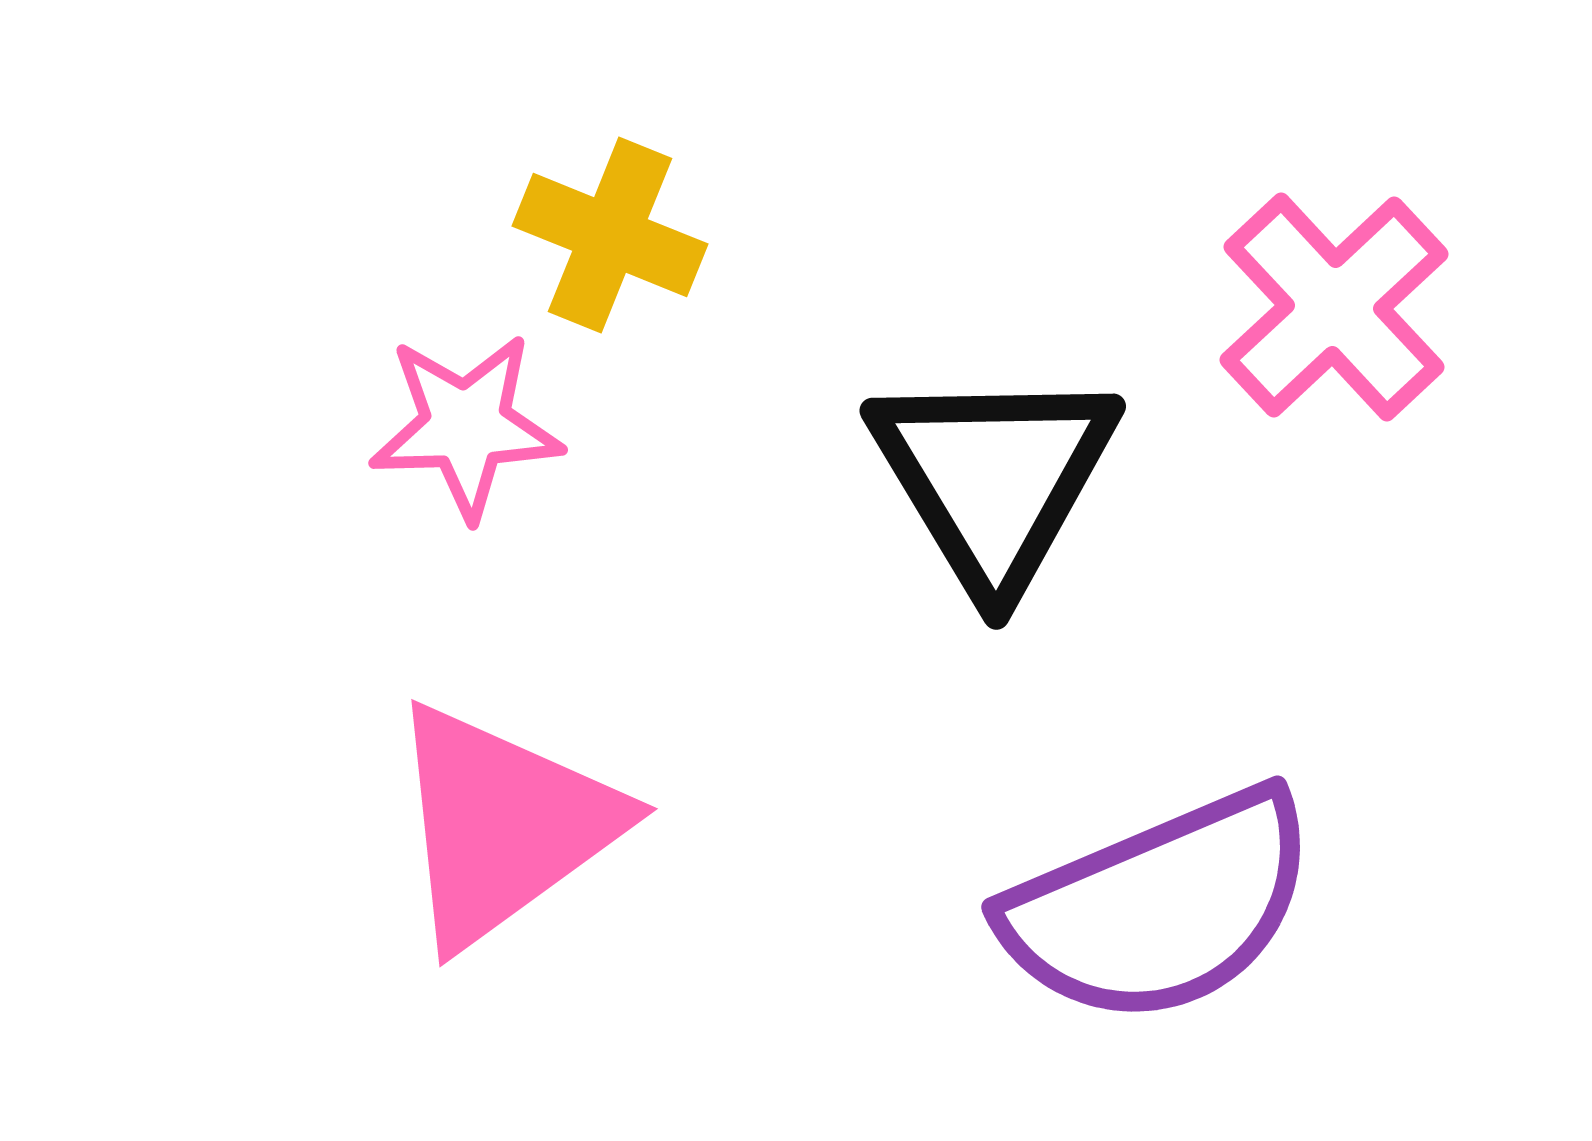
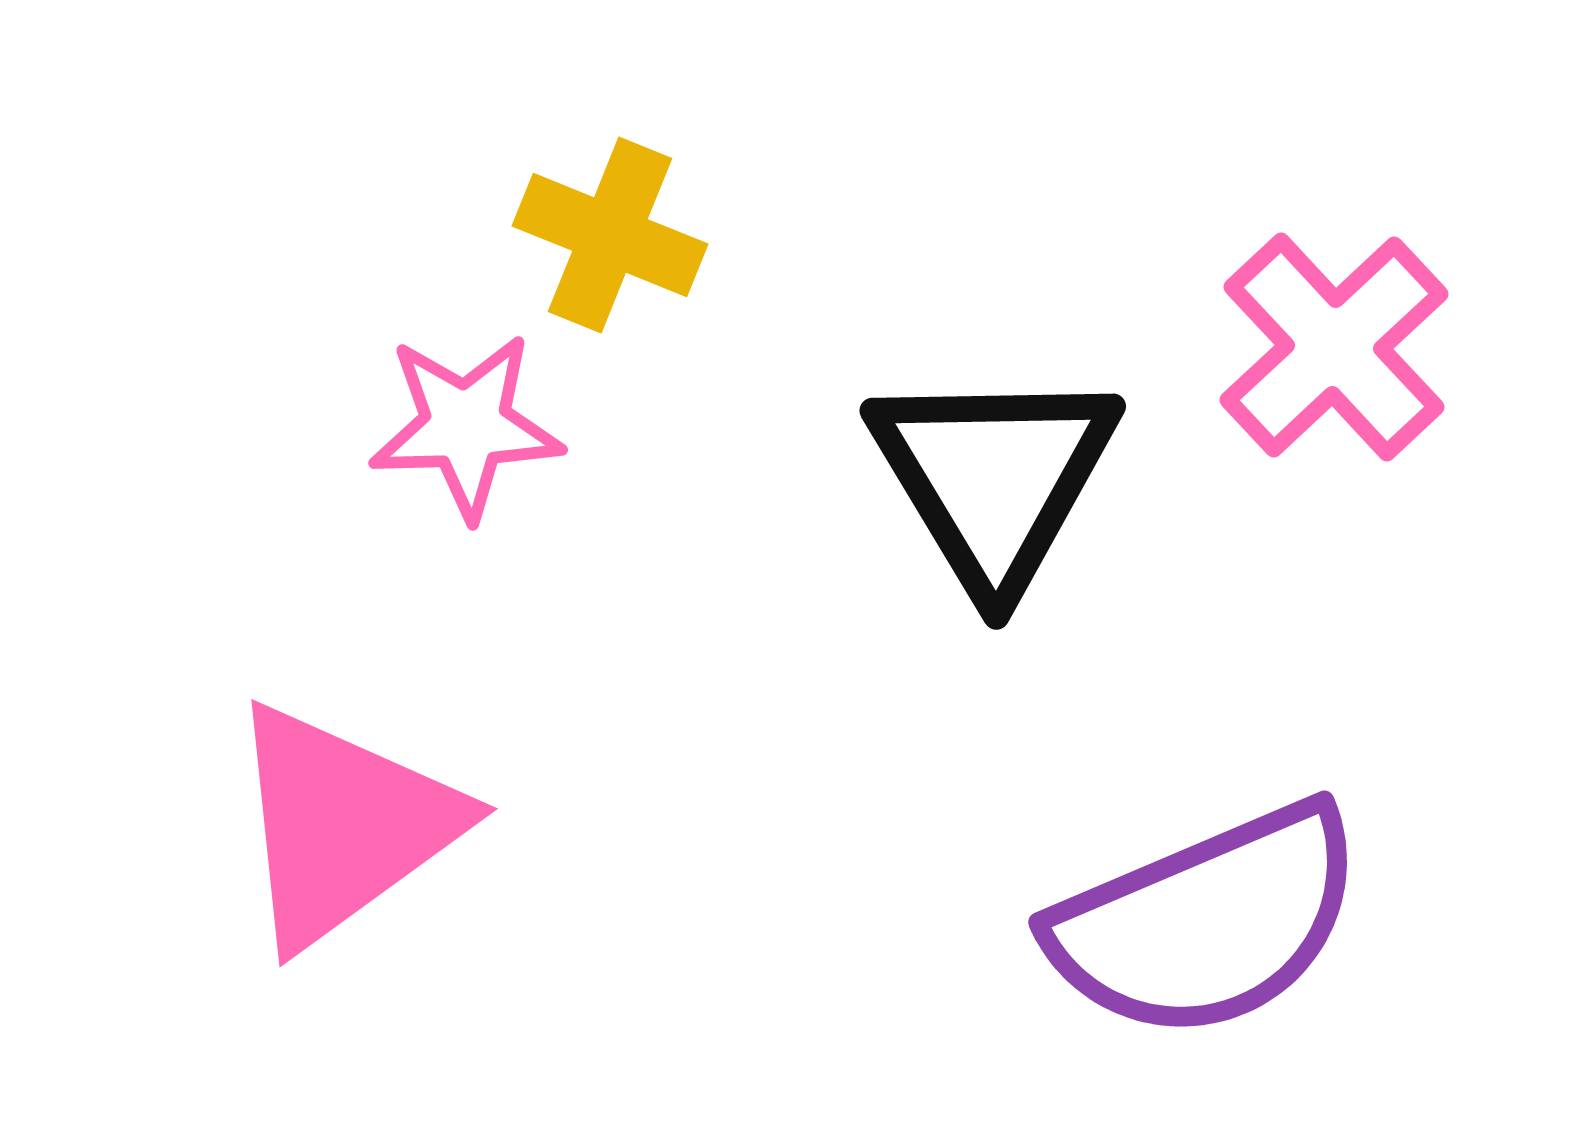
pink cross: moved 40 px down
pink triangle: moved 160 px left
purple semicircle: moved 47 px right, 15 px down
